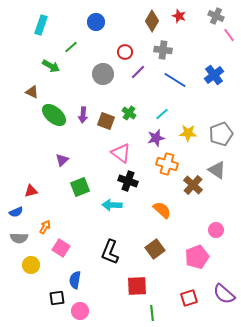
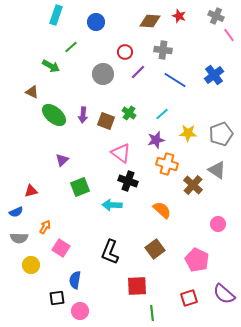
brown diamond at (152, 21): moved 2 px left; rotated 65 degrees clockwise
cyan rectangle at (41, 25): moved 15 px right, 10 px up
purple star at (156, 138): moved 2 px down
pink circle at (216, 230): moved 2 px right, 6 px up
pink pentagon at (197, 257): moved 3 px down; rotated 25 degrees counterclockwise
